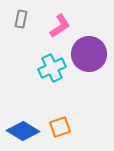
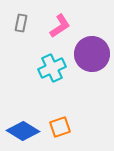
gray rectangle: moved 4 px down
purple circle: moved 3 px right
